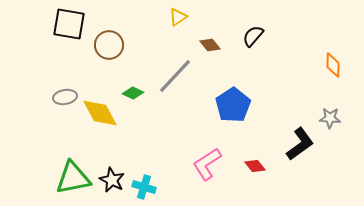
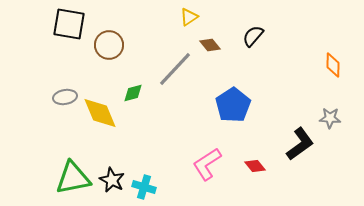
yellow triangle: moved 11 px right
gray line: moved 7 px up
green diamond: rotated 40 degrees counterclockwise
yellow diamond: rotated 6 degrees clockwise
